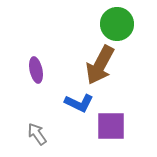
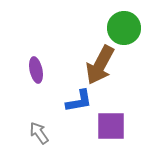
green circle: moved 7 px right, 4 px down
blue L-shape: moved 2 px up; rotated 36 degrees counterclockwise
gray arrow: moved 2 px right, 1 px up
